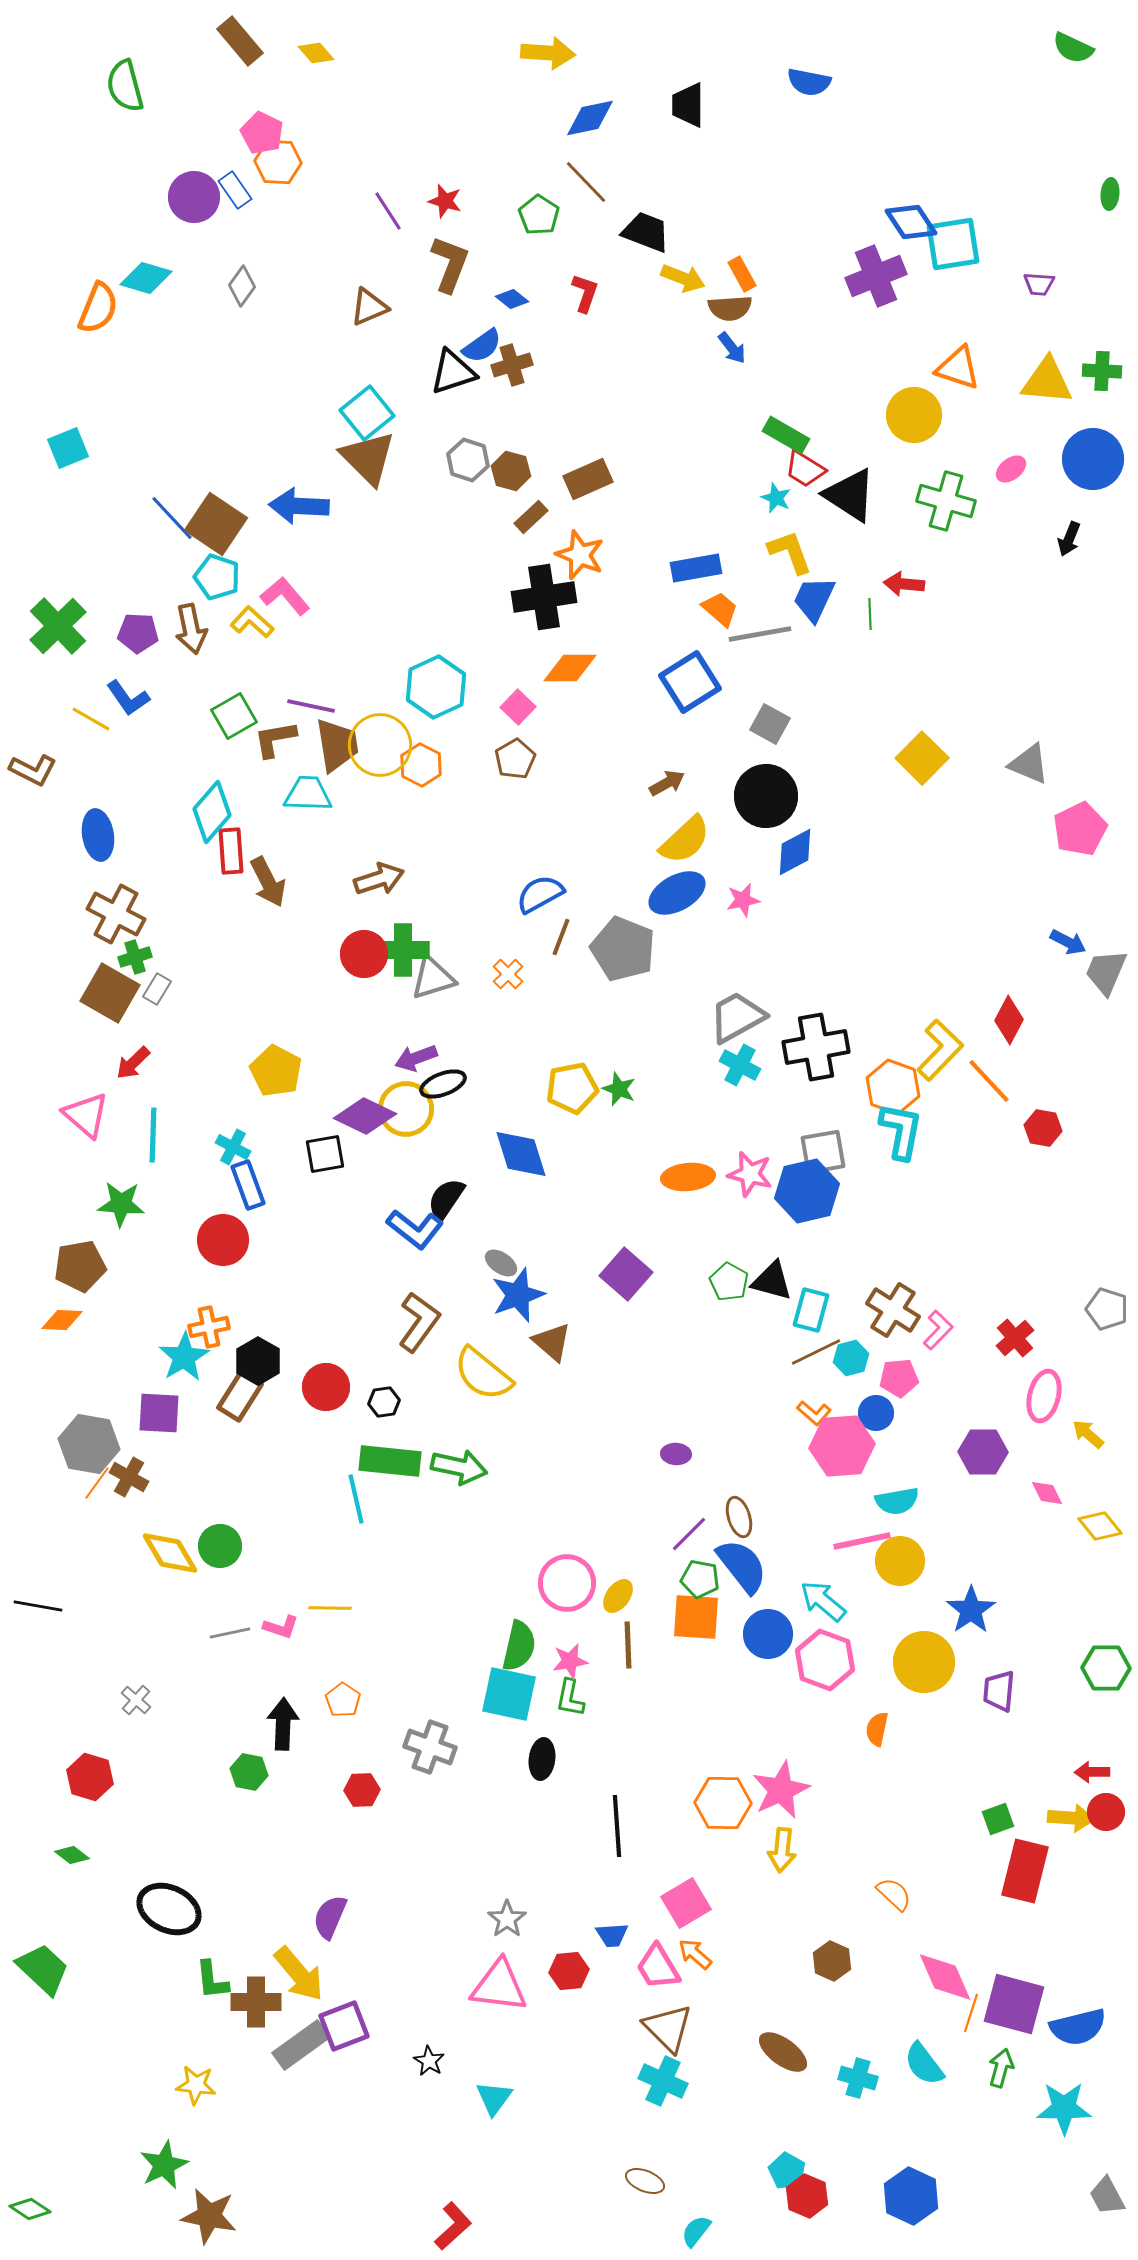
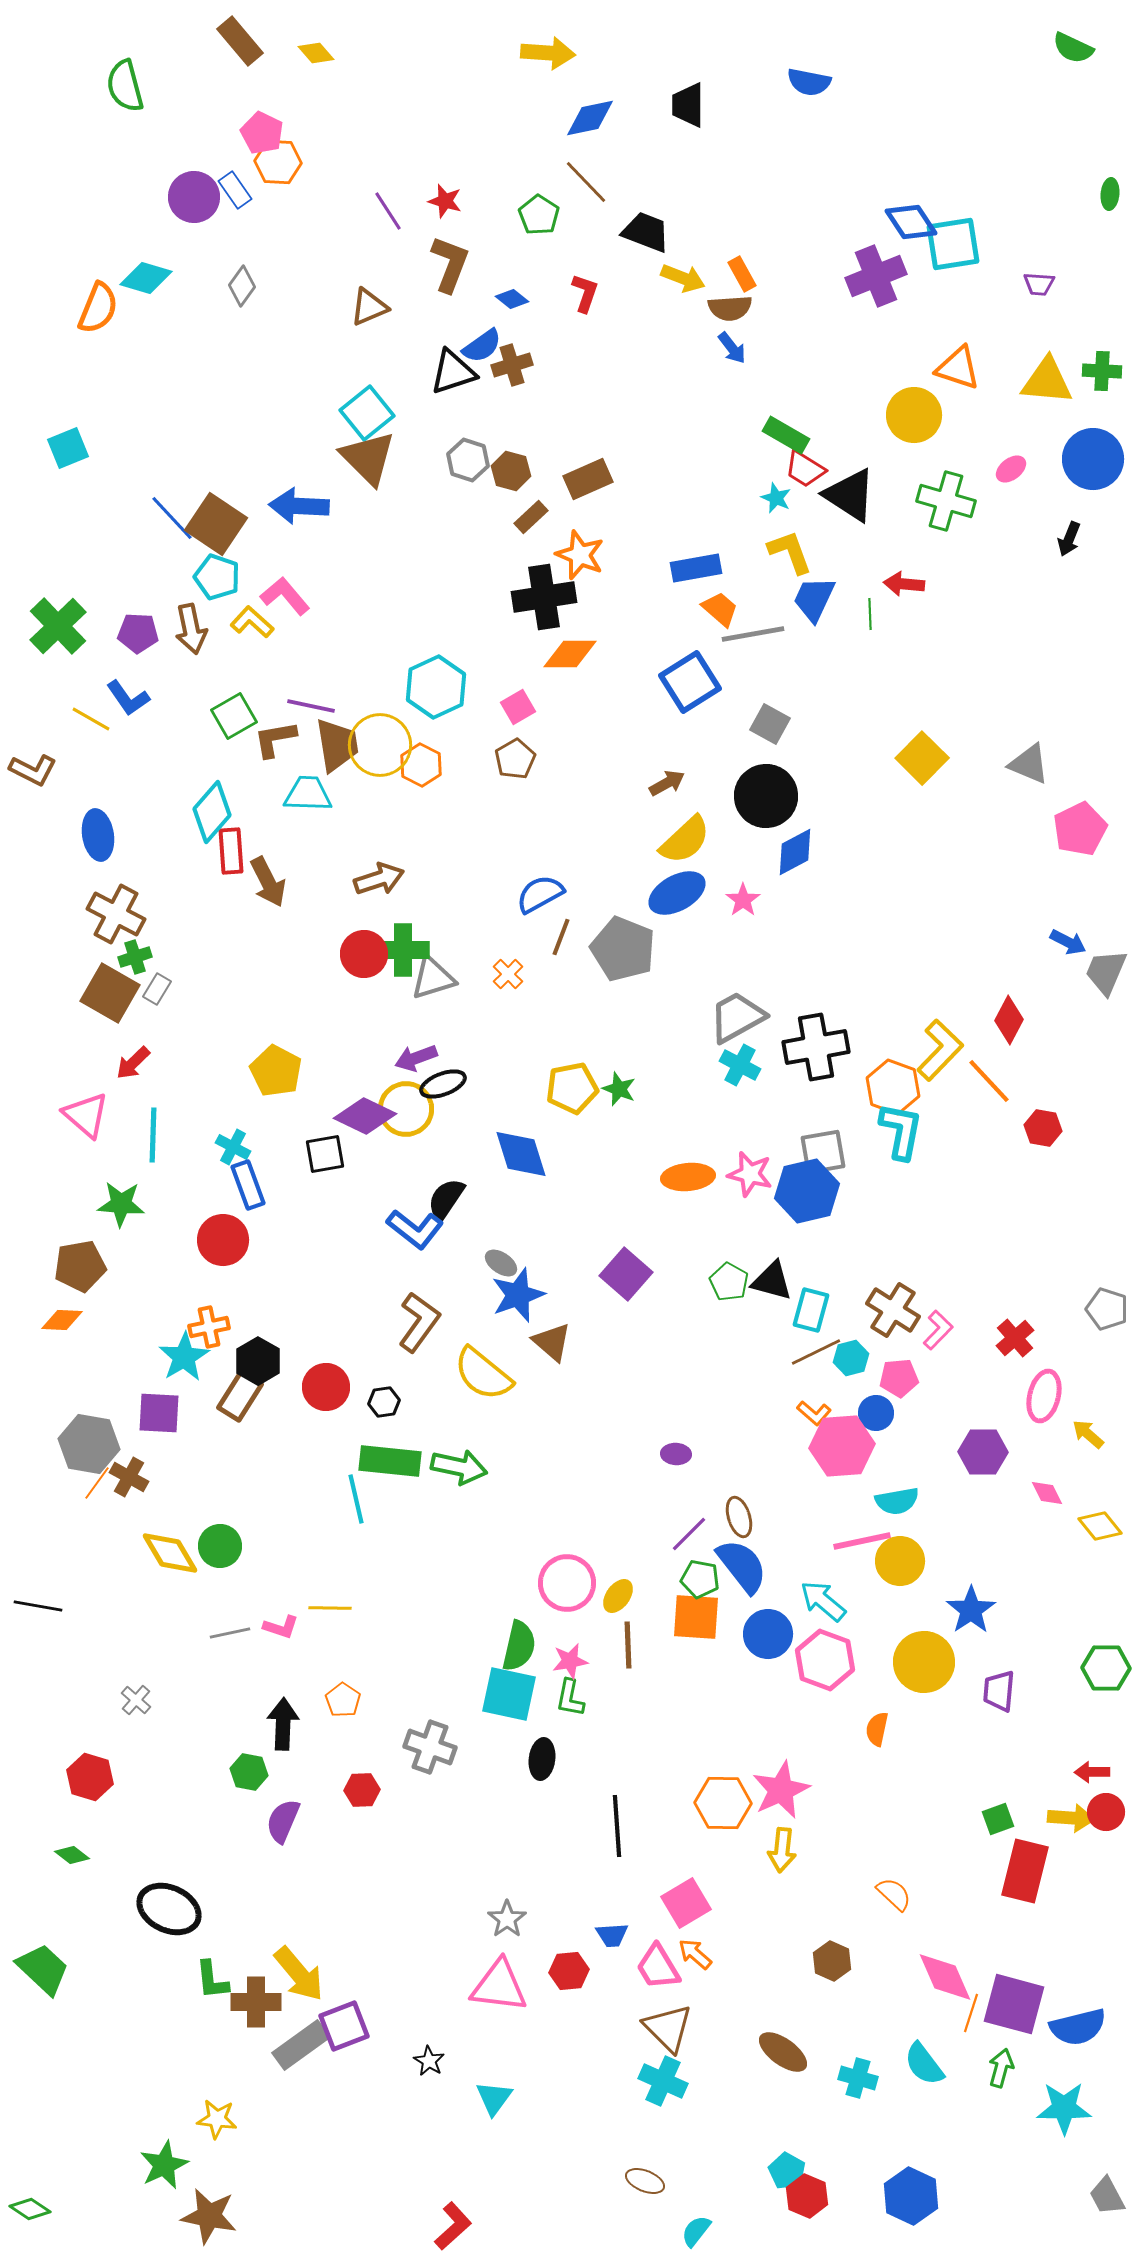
gray line at (760, 634): moved 7 px left
orange diamond at (570, 668): moved 14 px up
pink square at (518, 707): rotated 16 degrees clockwise
pink star at (743, 900): rotated 24 degrees counterclockwise
purple semicircle at (330, 1917): moved 47 px left, 96 px up
yellow star at (196, 2085): moved 21 px right, 34 px down
